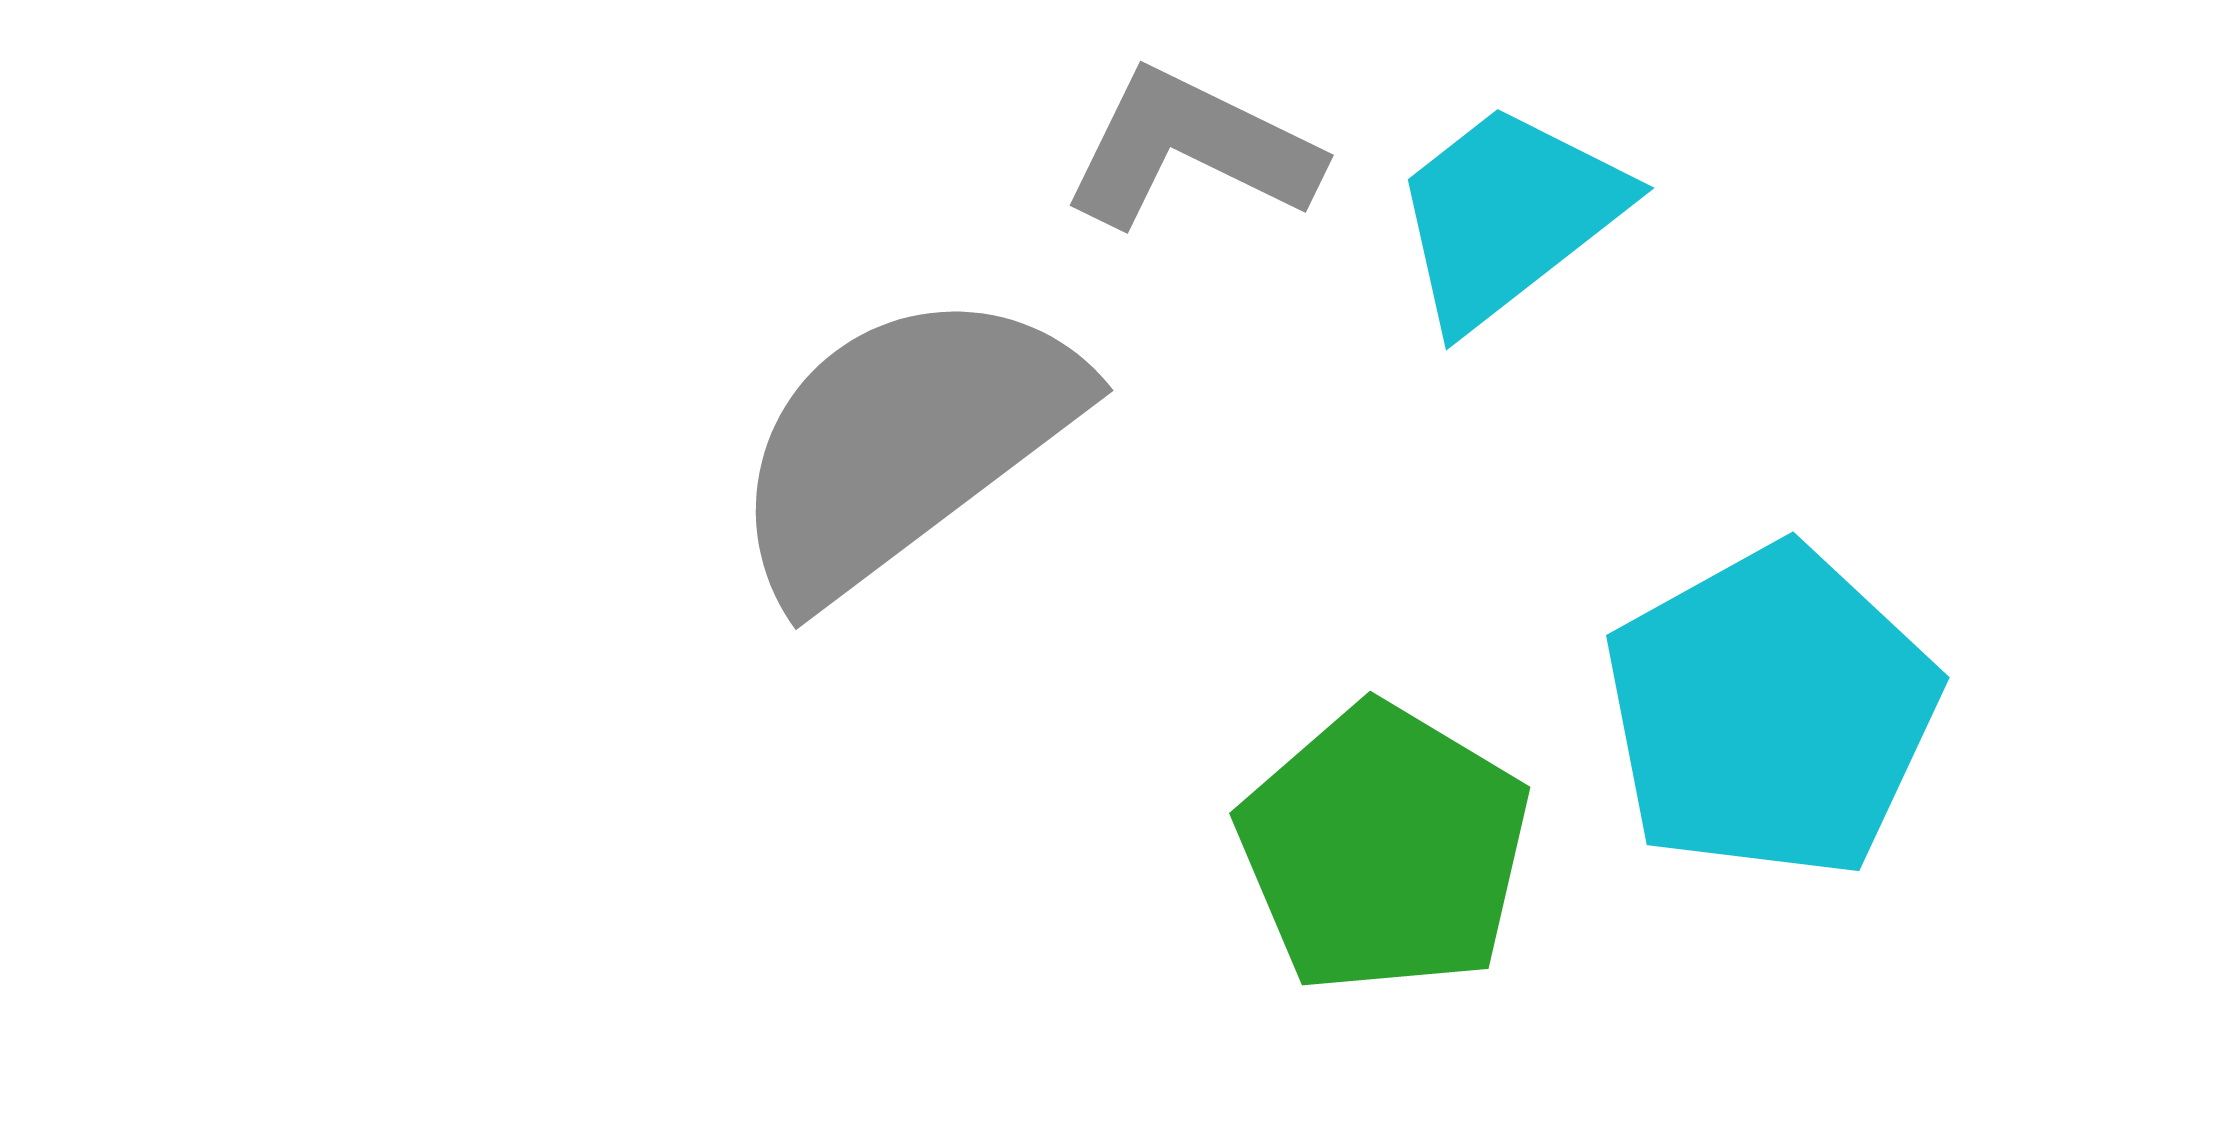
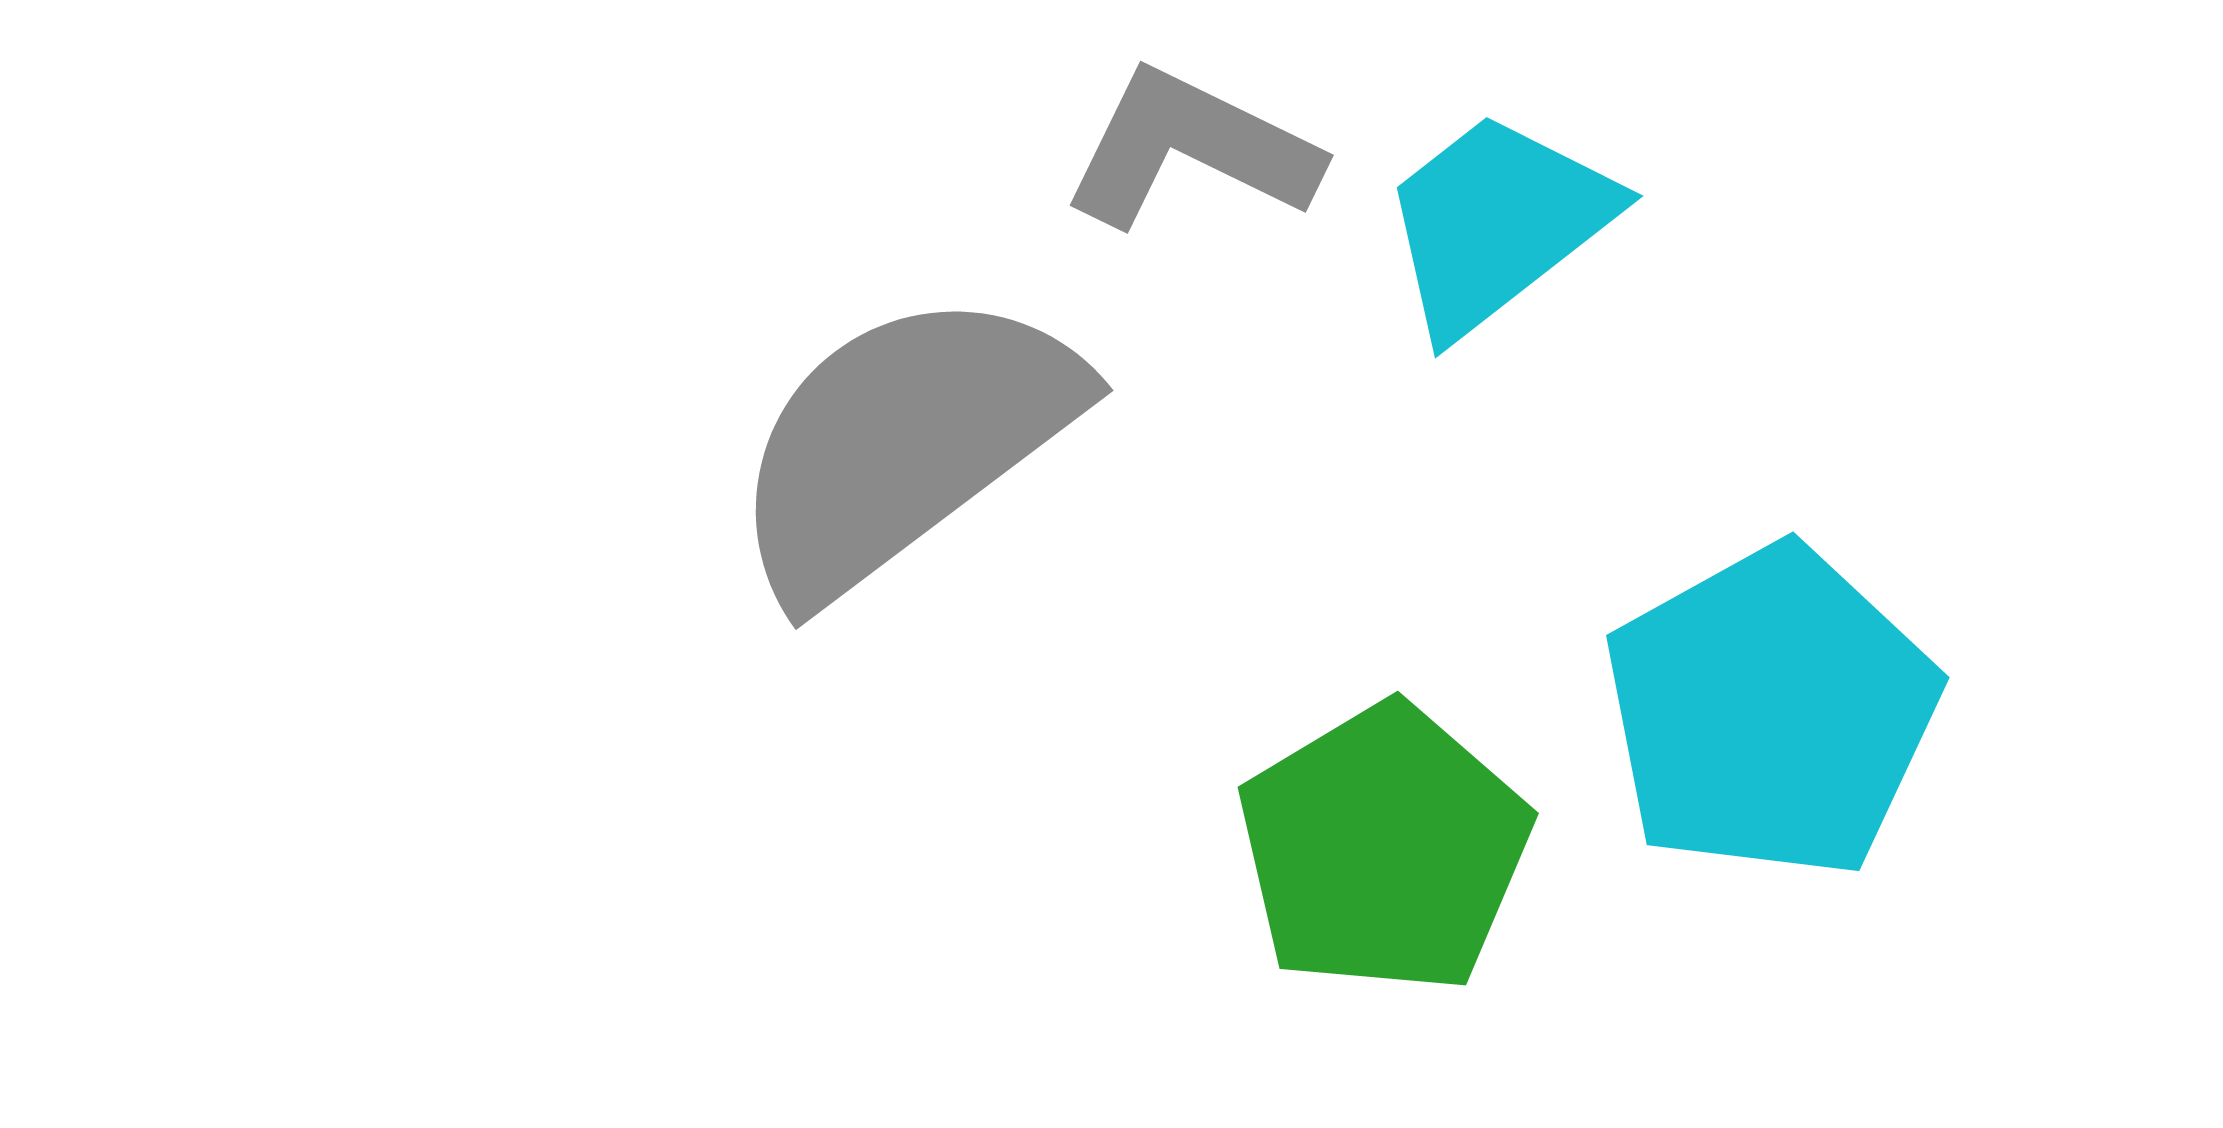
cyan trapezoid: moved 11 px left, 8 px down
green pentagon: rotated 10 degrees clockwise
